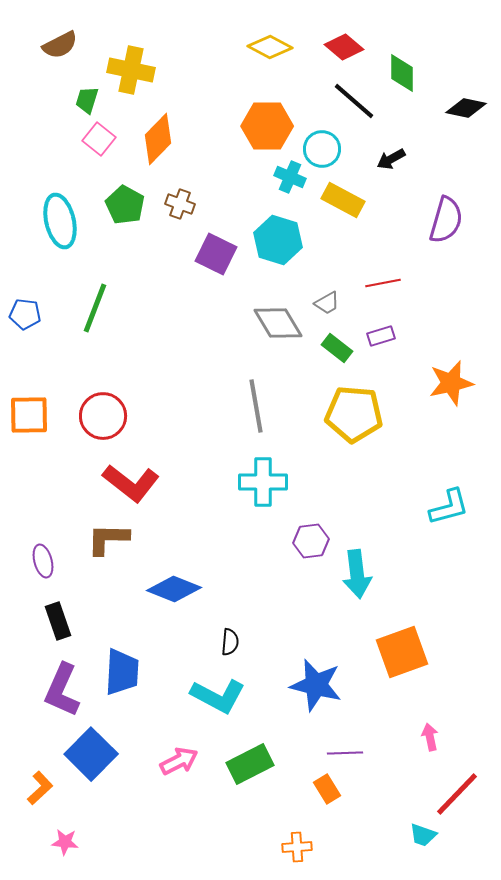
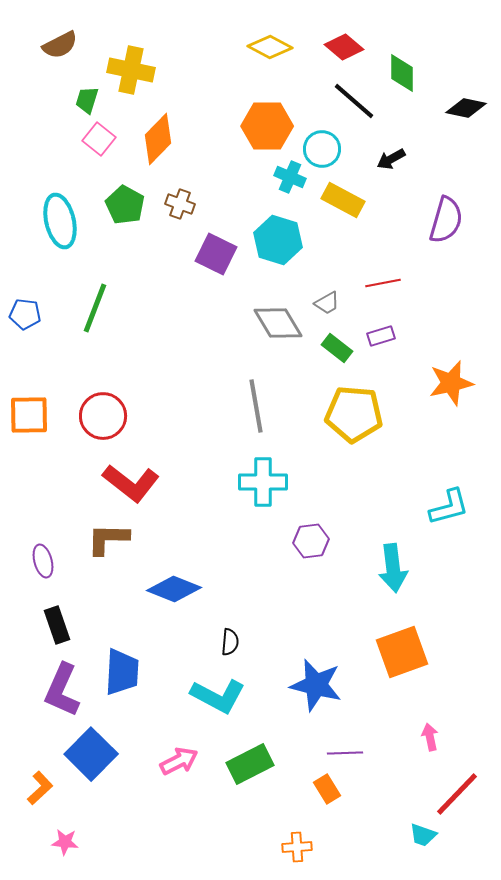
cyan arrow at (357, 574): moved 36 px right, 6 px up
black rectangle at (58, 621): moved 1 px left, 4 px down
